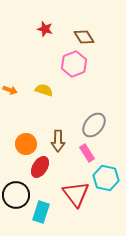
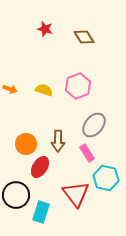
pink hexagon: moved 4 px right, 22 px down
orange arrow: moved 1 px up
